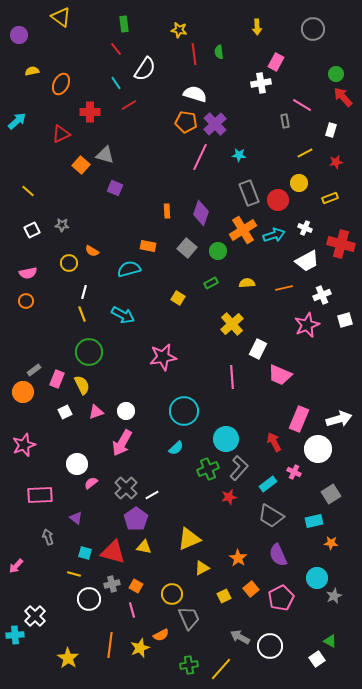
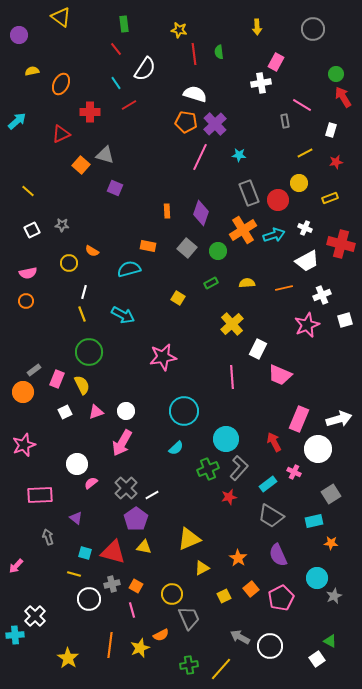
red arrow at (343, 97): rotated 10 degrees clockwise
